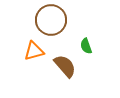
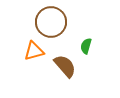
brown circle: moved 2 px down
green semicircle: rotated 35 degrees clockwise
